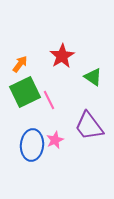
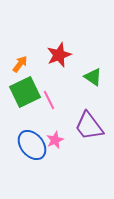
red star: moved 3 px left, 1 px up; rotated 10 degrees clockwise
blue ellipse: rotated 44 degrees counterclockwise
